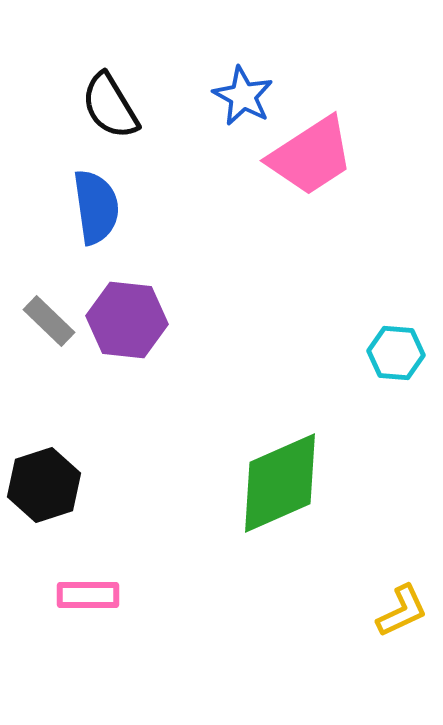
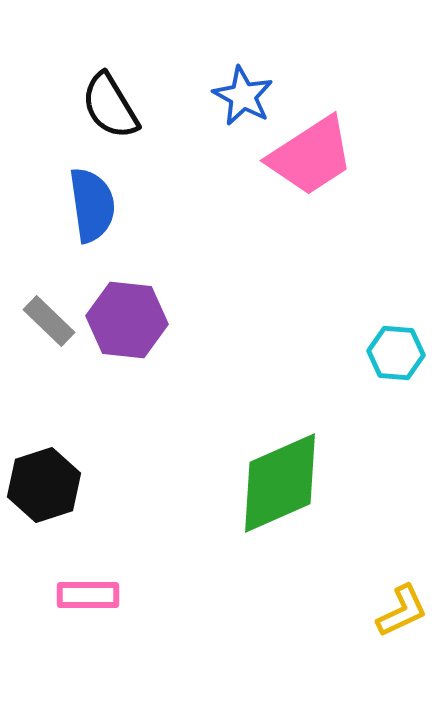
blue semicircle: moved 4 px left, 2 px up
